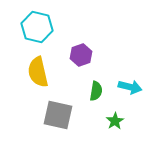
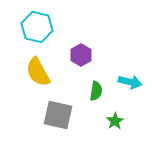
purple hexagon: rotated 10 degrees counterclockwise
yellow semicircle: rotated 16 degrees counterclockwise
cyan arrow: moved 5 px up
